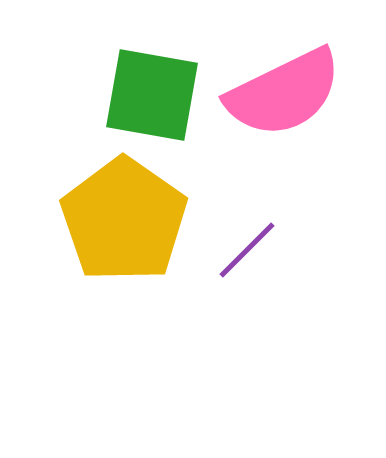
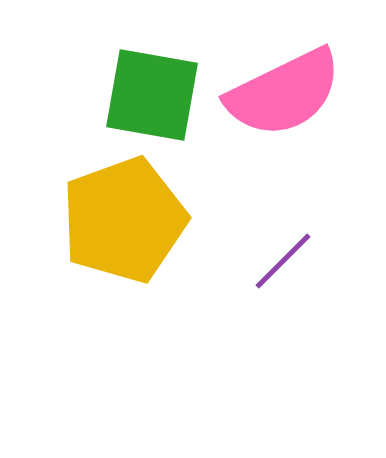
yellow pentagon: rotated 17 degrees clockwise
purple line: moved 36 px right, 11 px down
